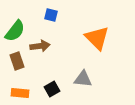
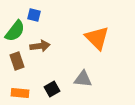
blue square: moved 17 px left
